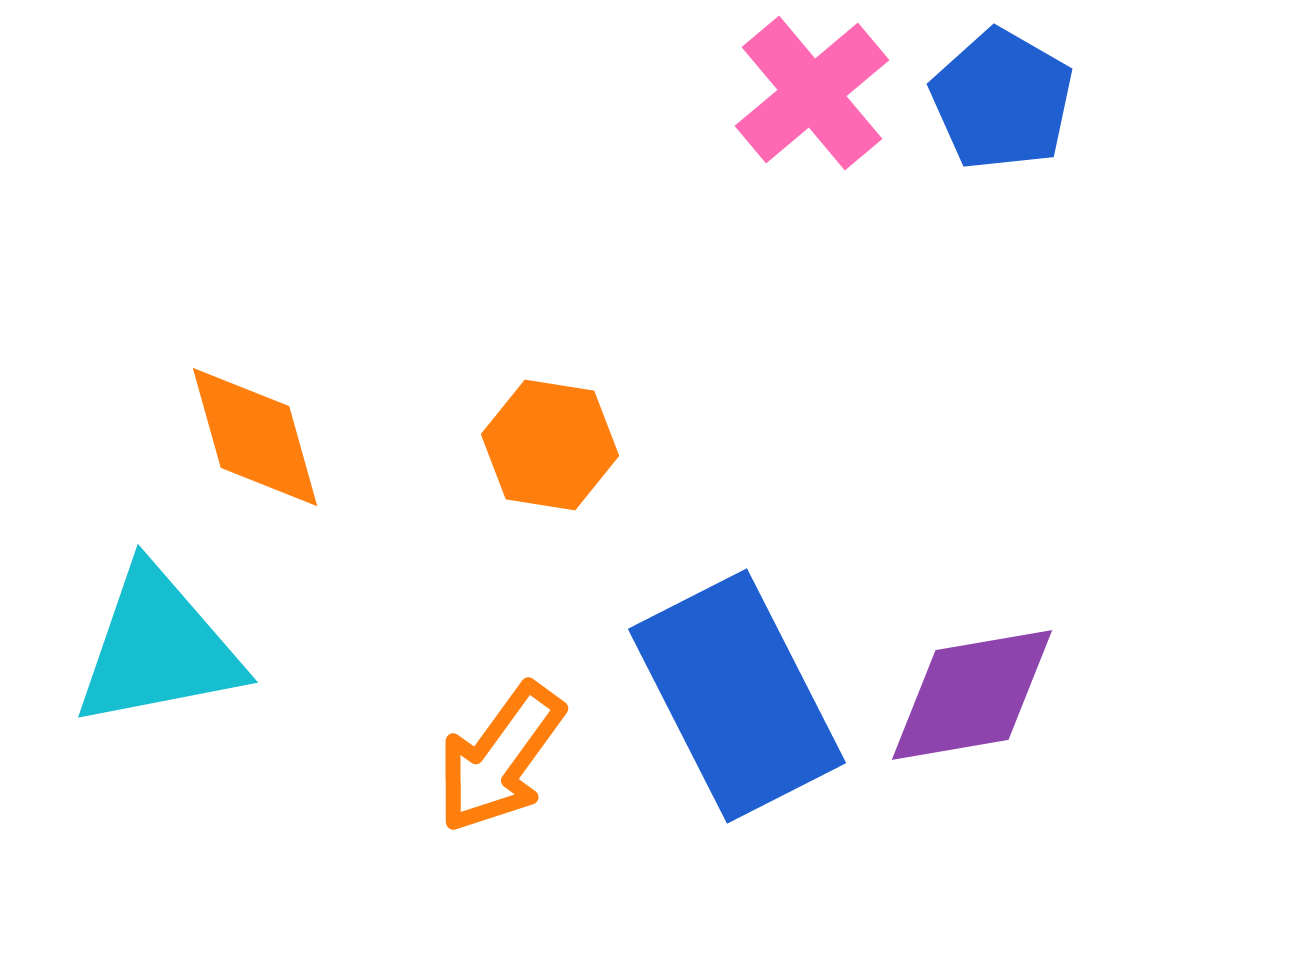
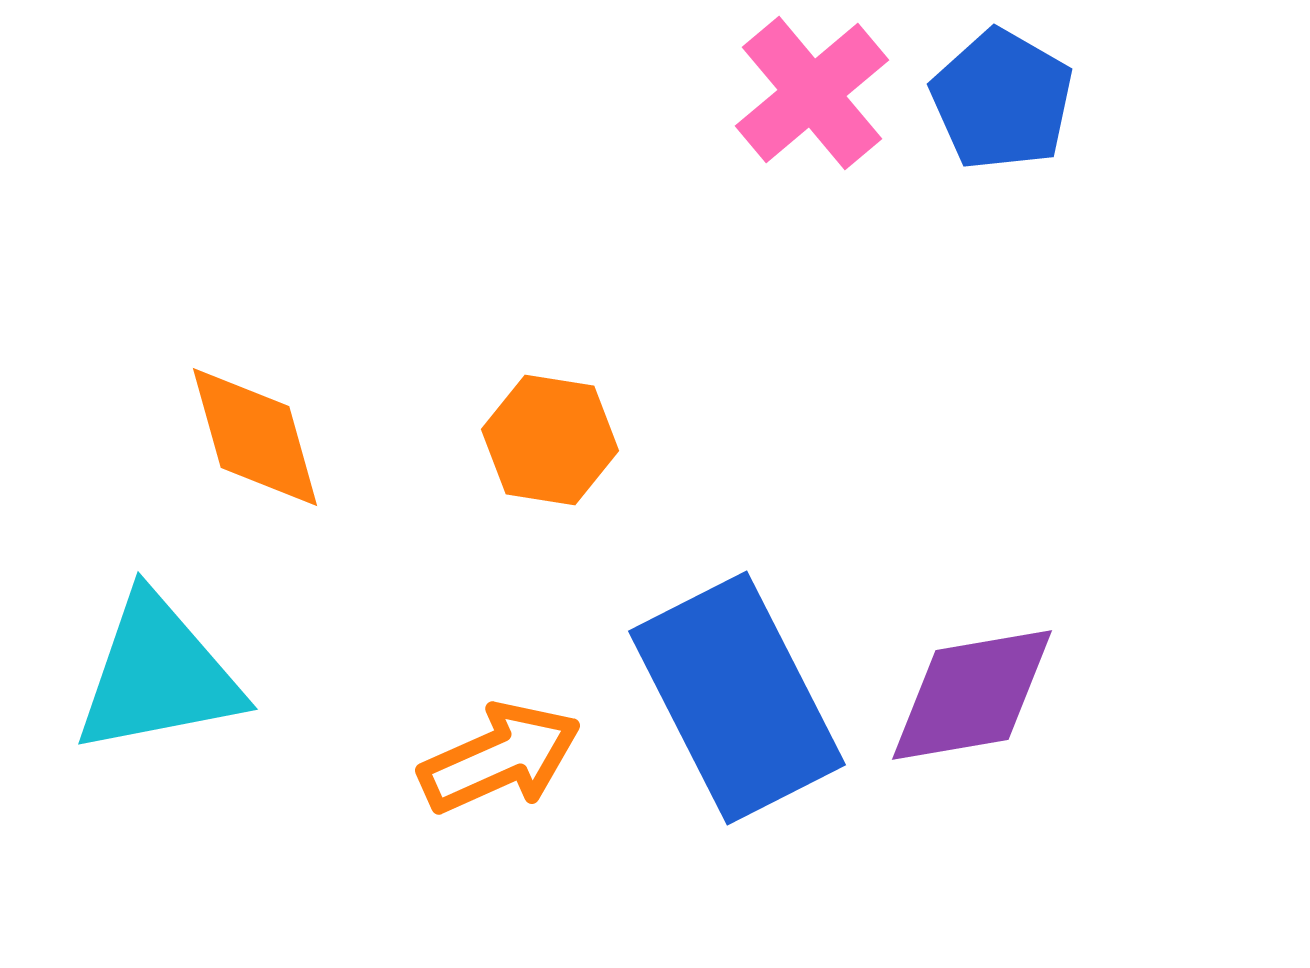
orange hexagon: moved 5 px up
cyan triangle: moved 27 px down
blue rectangle: moved 2 px down
orange arrow: rotated 150 degrees counterclockwise
